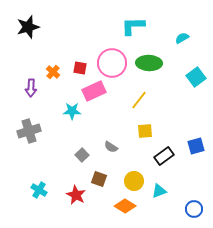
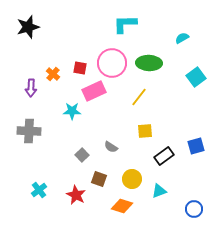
cyan L-shape: moved 8 px left, 2 px up
orange cross: moved 2 px down
yellow line: moved 3 px up
gray cross: rotated 20 degrees clockwise
yellow circle: moved 2 px left, 2 px up
cyan cross: rotated 21 degrees clockwise
orange diamond: moved 3 px left; rotated 15 degrees counterclockwise
